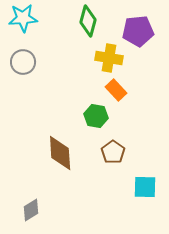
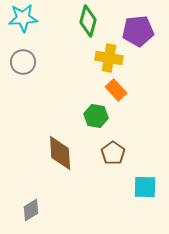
brown pentagon: moved 1 px down
